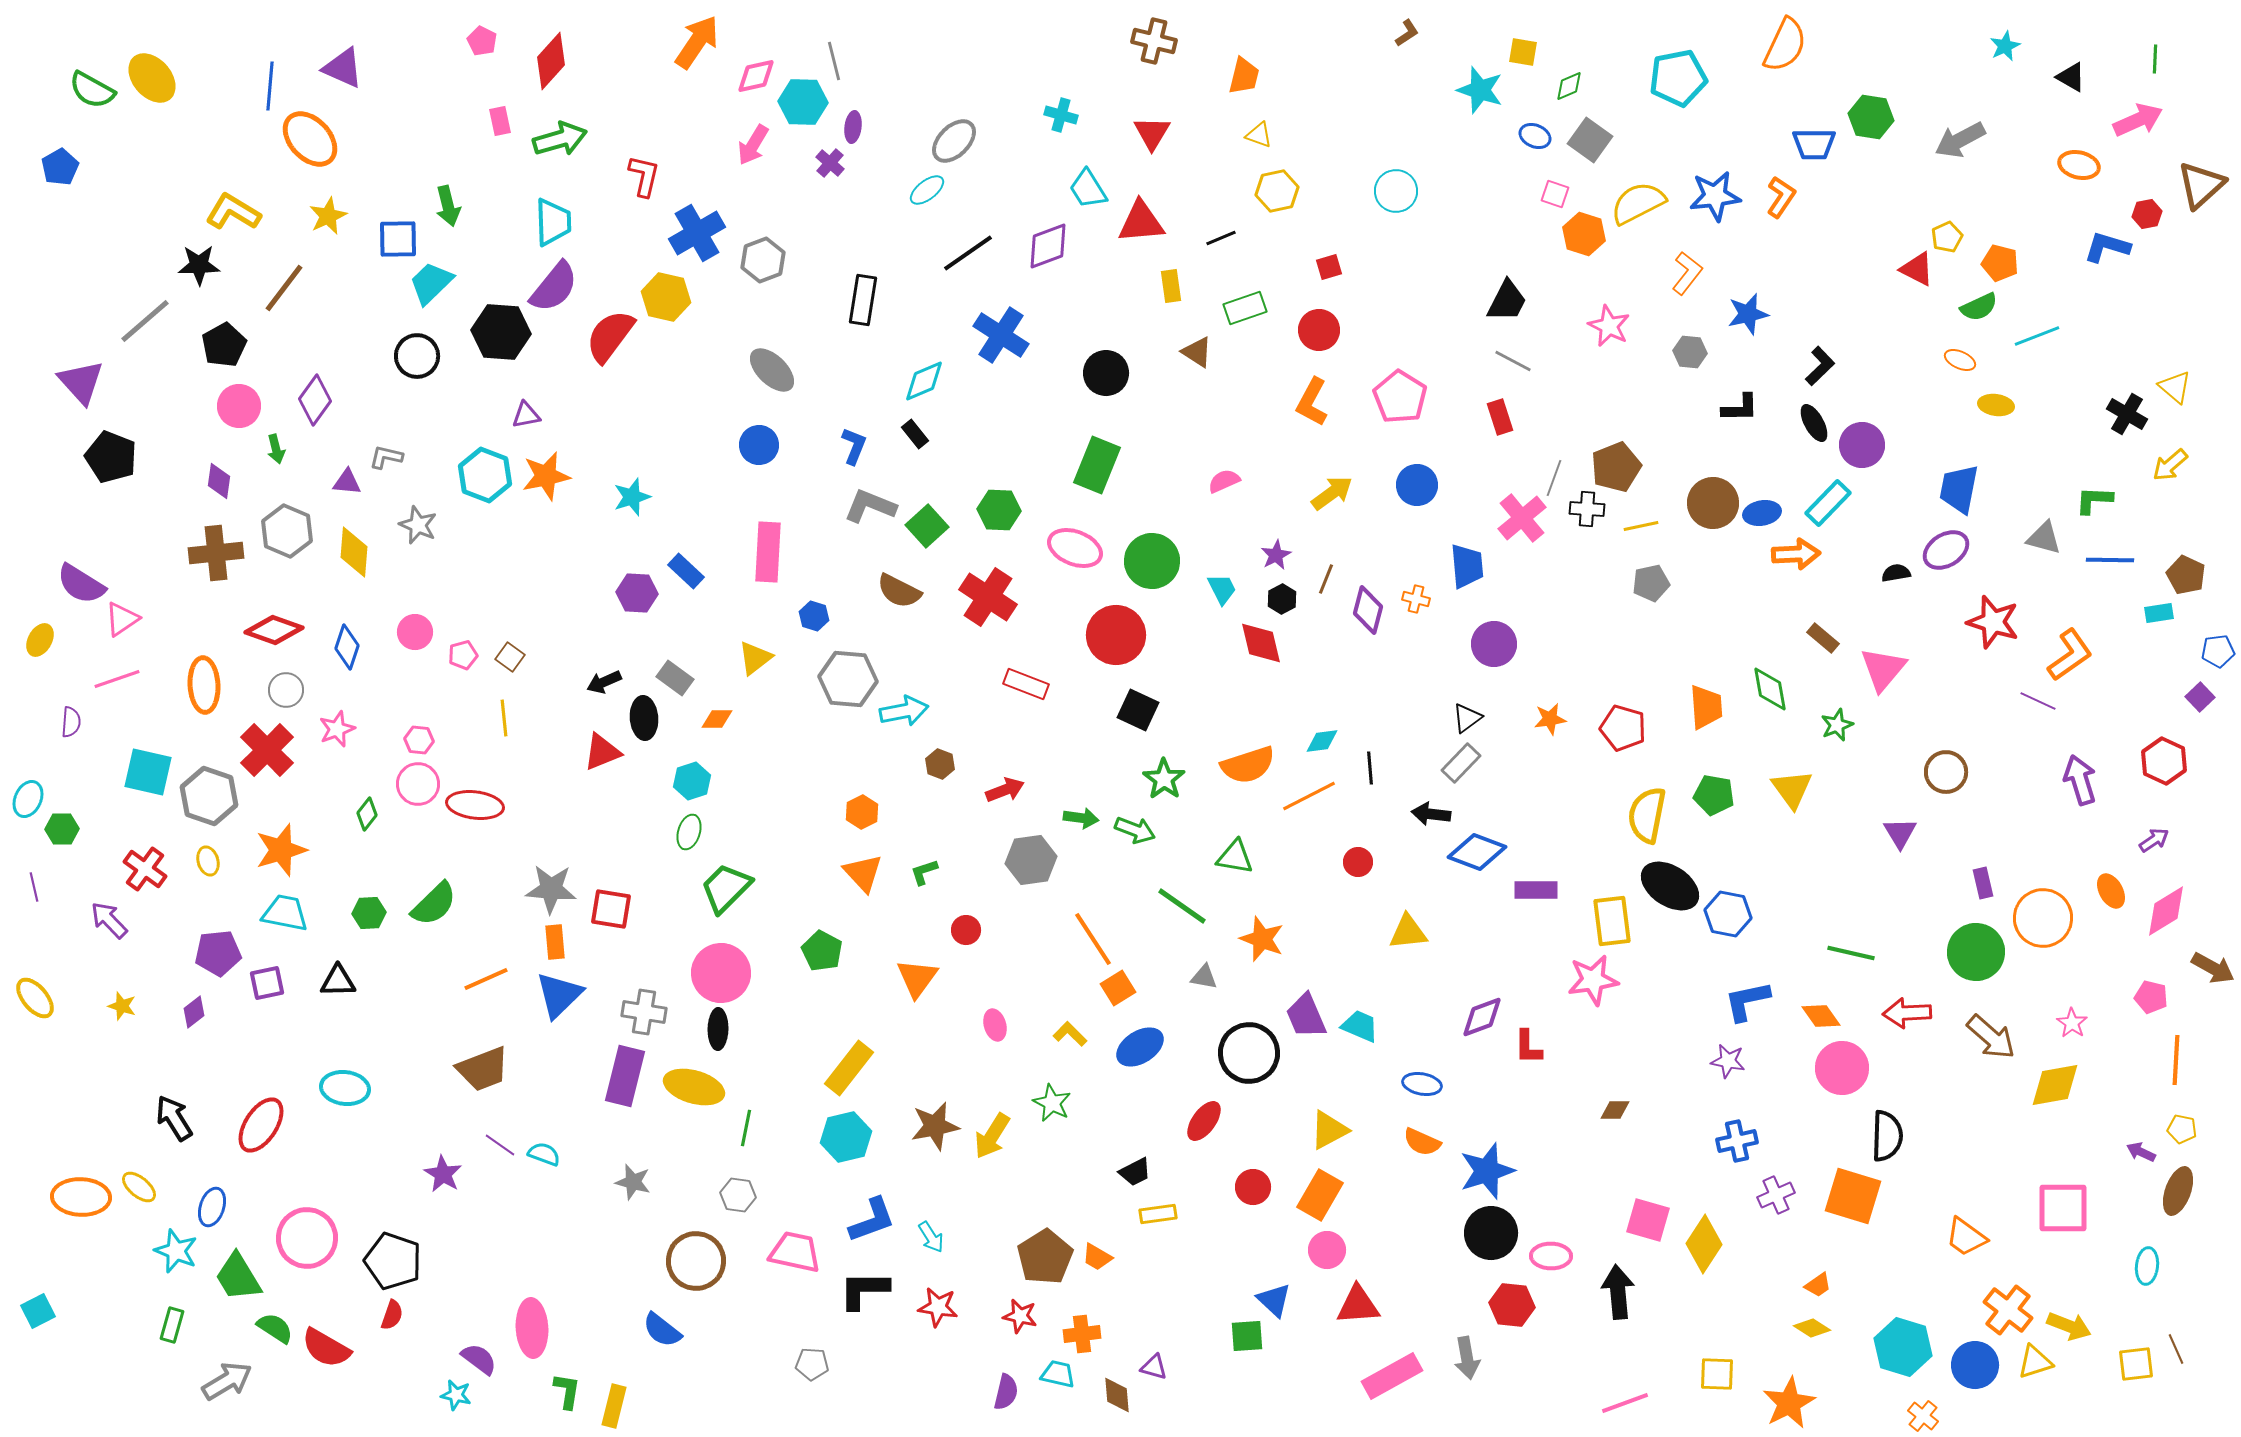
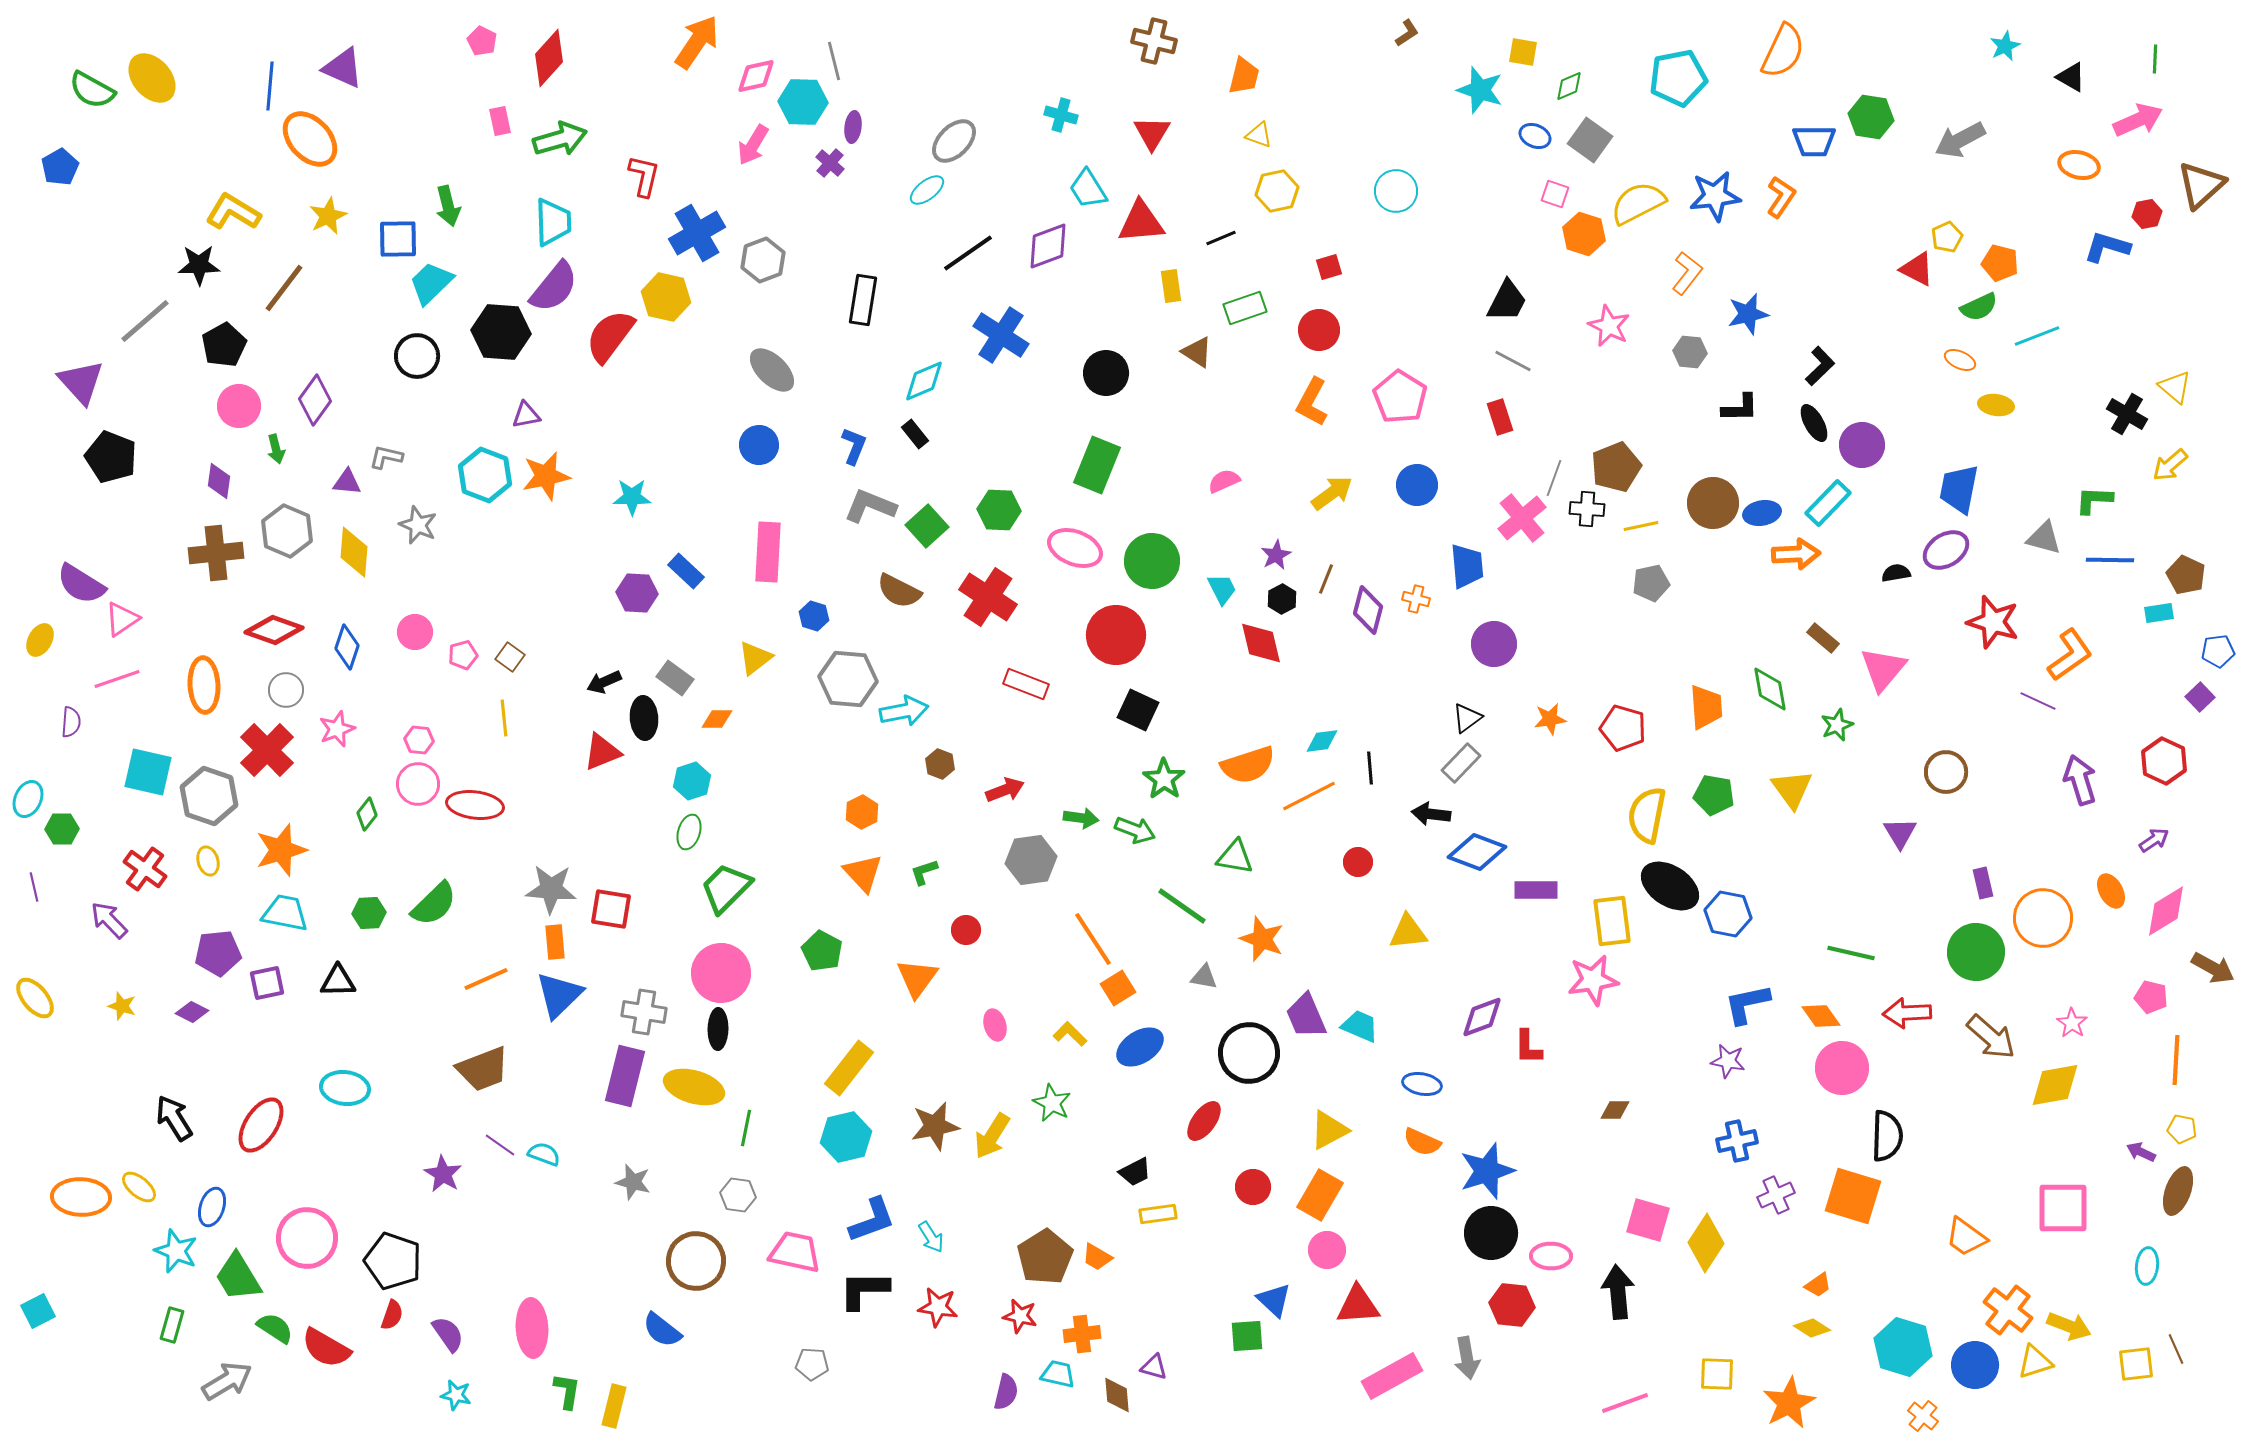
orange semicircle at (1785, 45): moved 2 px left, 6 px down
red diamond at (551, 61): moved 2 px left, 3 px up
blue trapezoid at (1814, 144): moved 3 px up
cyan star at (632, 497): rotated 18 degrees clockwise
blue L-shape at (1747, 1001): moved 3 px down
purple diamond at (194, 1012): moved 2 px left; rotated 64 degrees clockwise
yellow diamond at (1704, 1244): moved 2 px right, 1 px up
purple semicircle at (479, 1359): moved 31 px left, 25 px up; rotated 18 degrees clockwise
